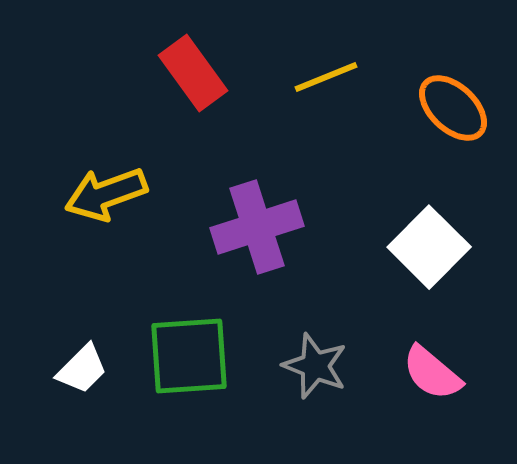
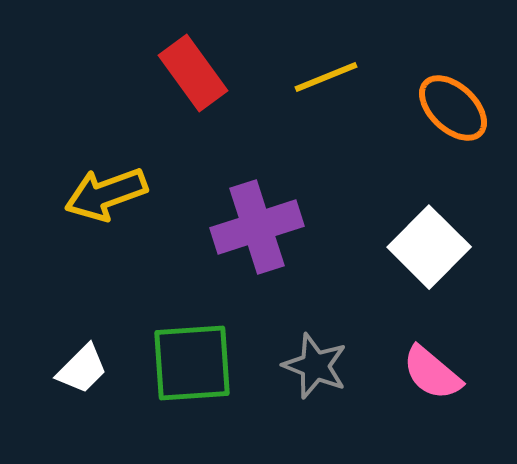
green square: moved 3 px right, 7 px down
